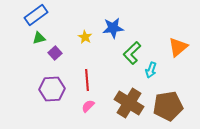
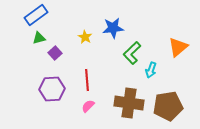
brown cross: rotated 24 degrees counterclockwise
